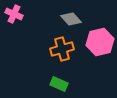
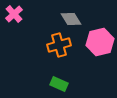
pink cross: rotated 24 degrees clockwise
gray diamond: rotated 10 degrees clockwise
orange cross: moved 3 px left, 4 px up
